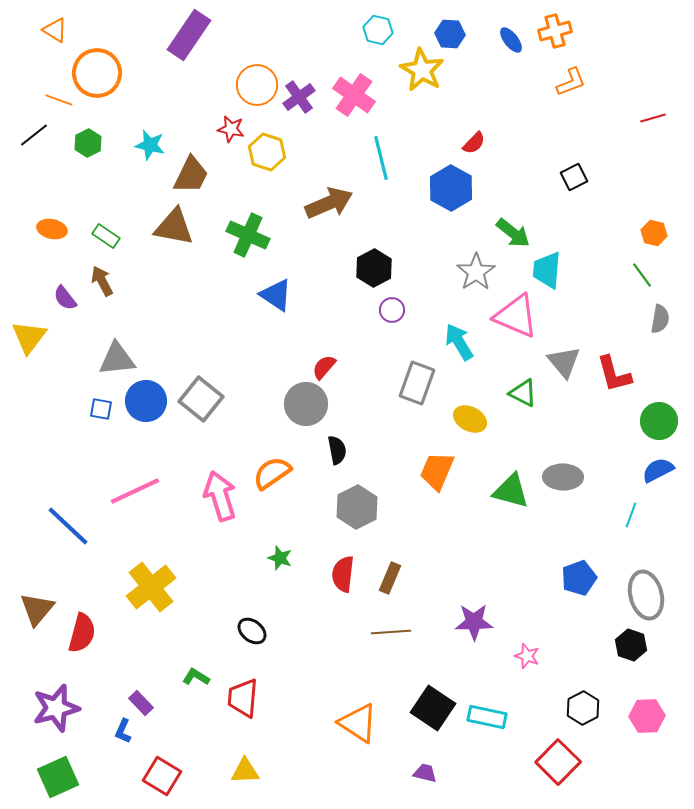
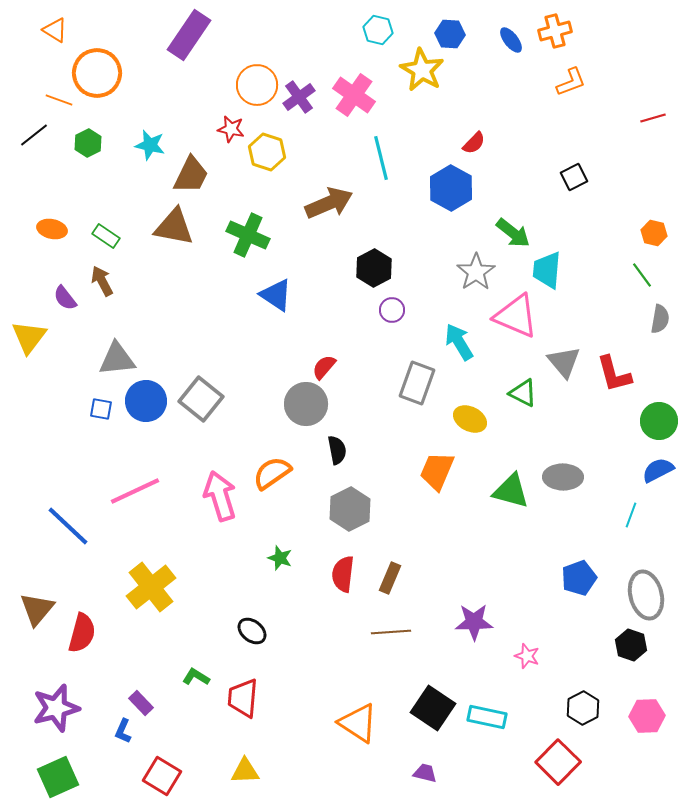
gray hexagon at (357, 507): moved 7 px left, 2 px down
